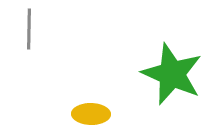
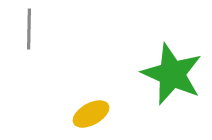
yellow ellipse: rotated 30 degrees counterclockwise
